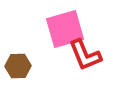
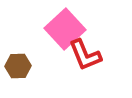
pink square: rotated 27 degrees counterclockwise
